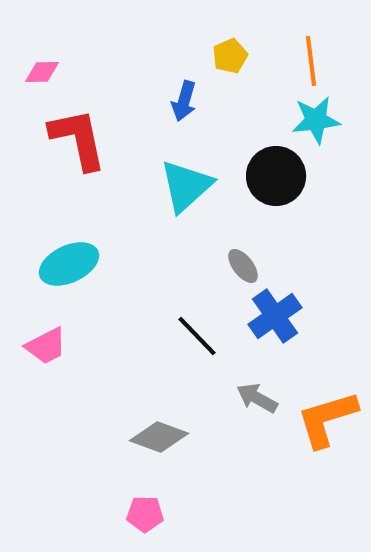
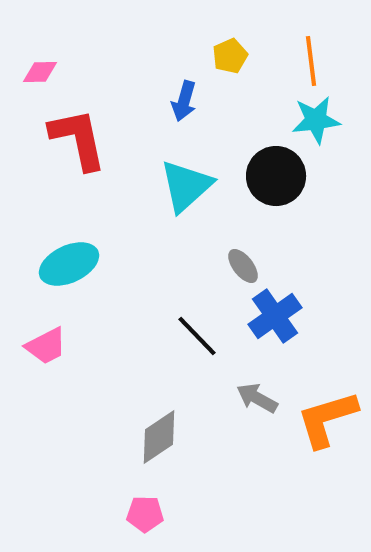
pink diamond: moved 2 px left
gray diamond: rotated 54 degrees counterclockwise
